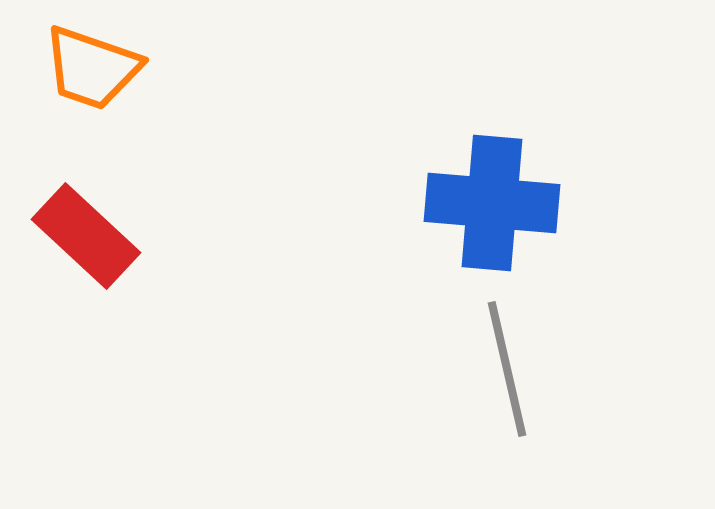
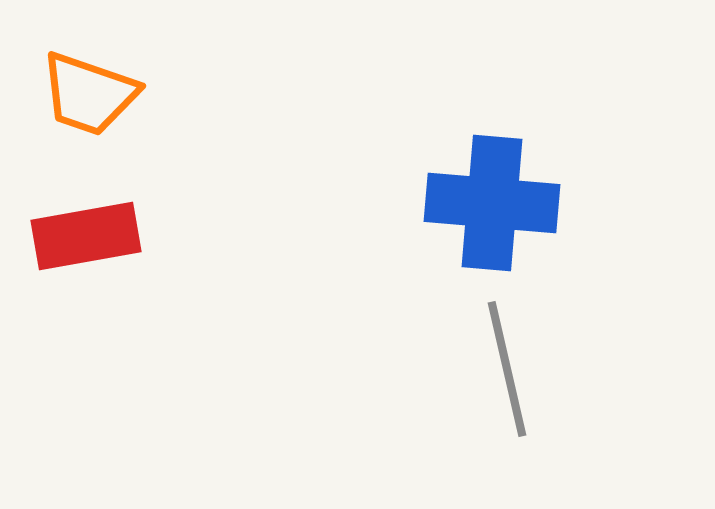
orange trapezoid: moved 3 px left, 26 px down
red rectangle: rotated 53 degrees counterclockwise
